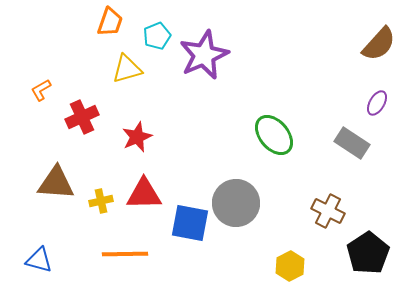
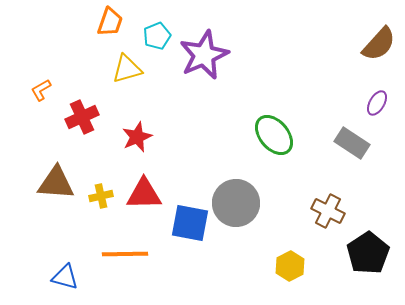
yellow cross: moved 5 px up
blue triangle: moved 26 px right, 17 px down
